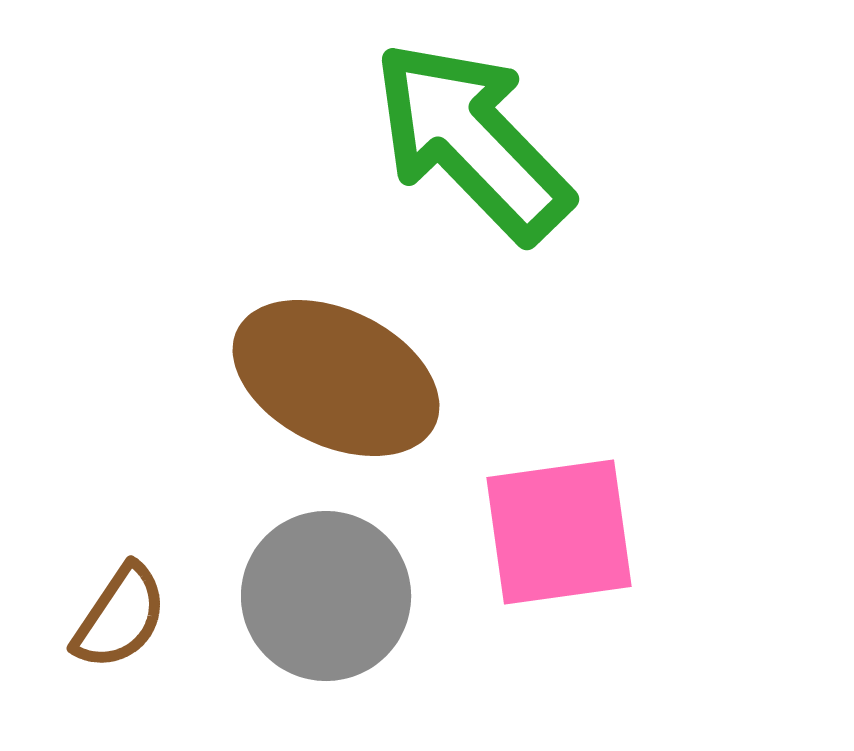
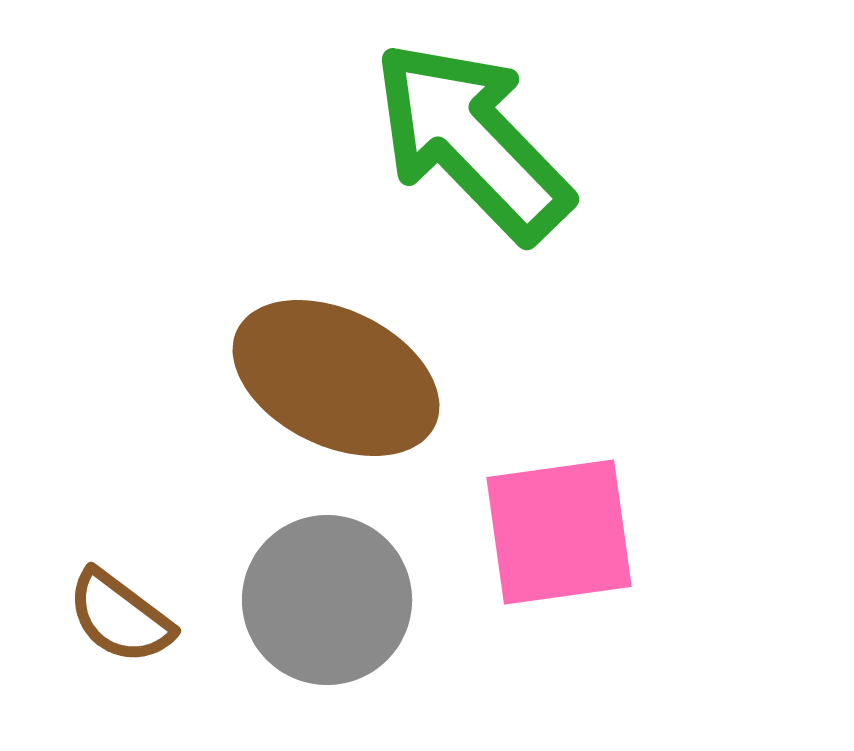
gray circle: moved 1 px right, 4 px down
brown semicircle: rotated 93 degrees clockwise
